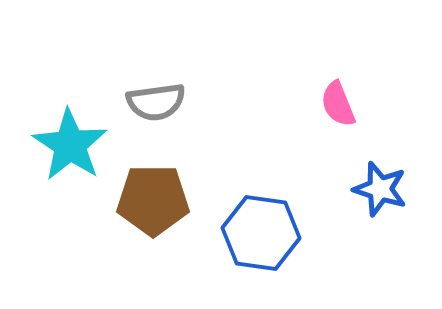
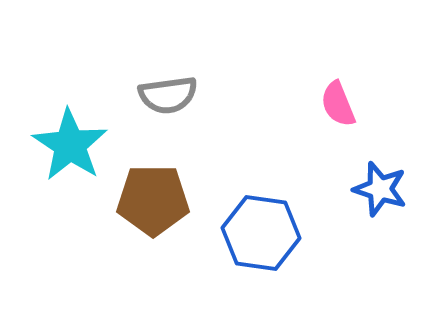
gray semicircle: moved 12 px right, 7 px up
